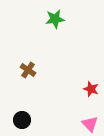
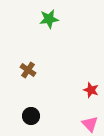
green star: moved 6 px left
red star: moved 1 px down
black circle: moved 9 px right, 4 px up
